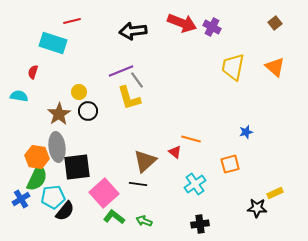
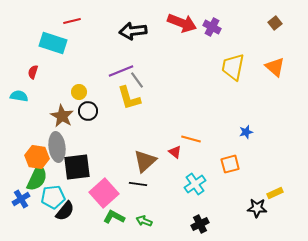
brown star: moved 3 px right, 2 px down; rotated 10 degrees counterclockwise
green L-shape: rotated 10 degrees counterclockwise
black cross: rotated 18 degrees counterclockwise
